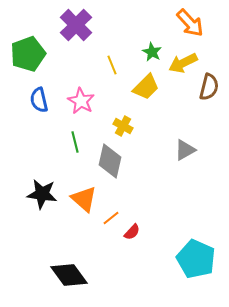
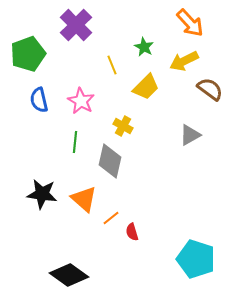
green star: moved 8 px left, 5 px up
yellow arrow: moved 1 px right, 2 px up
brown semicircle: moved 1 px right, 2 px down; rotated 68 degrees counterclockwise
green line: rotated 20 degrees clockwise
gray triangle: moved 5 px right, 15 px up
red semicircle: rotated 120 degrees clockwise
cyan pentagon: rotated 6 degrees counterclockwise
black diamond: rotated 18 degrees counterclockwise
